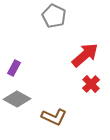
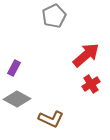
gray pentagon: rotated 20 degrees clockwise
red arrow: moved 1 px right
red cross: rotated 12 degrees clockwise
brown L-shape: moved 3 px left, 2 px down
